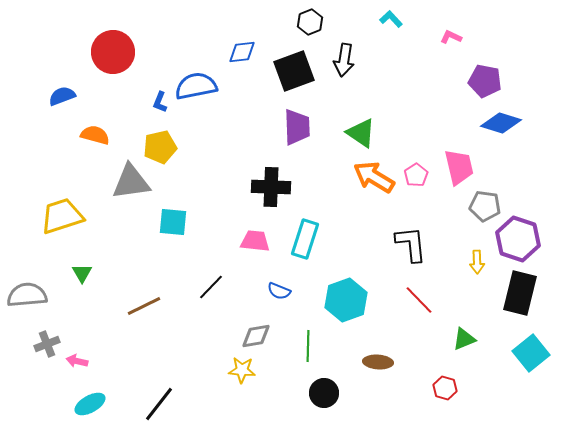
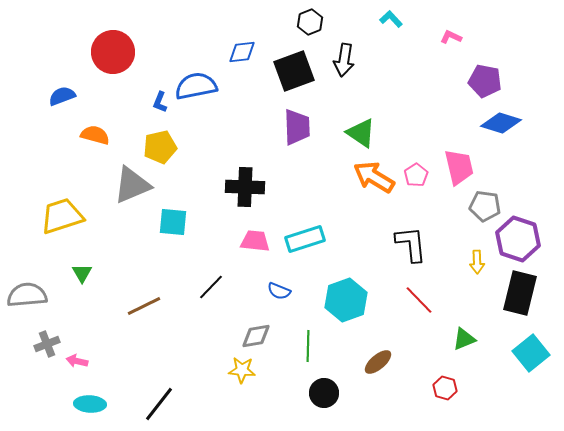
gray triangle at (131, 182): moved 1 px right, 3 px down; rotated 15 degrees counterclockwise
black cross at (271, 187): moved 26 px left
cyan rectangle at (305, 239): rotated 54 degrees clockwise
brown ellipse at (378, 362): rotated 44 degrees counterclockwise
cyan ellipse at (90, 404): rotated 32 degrees clockwise
